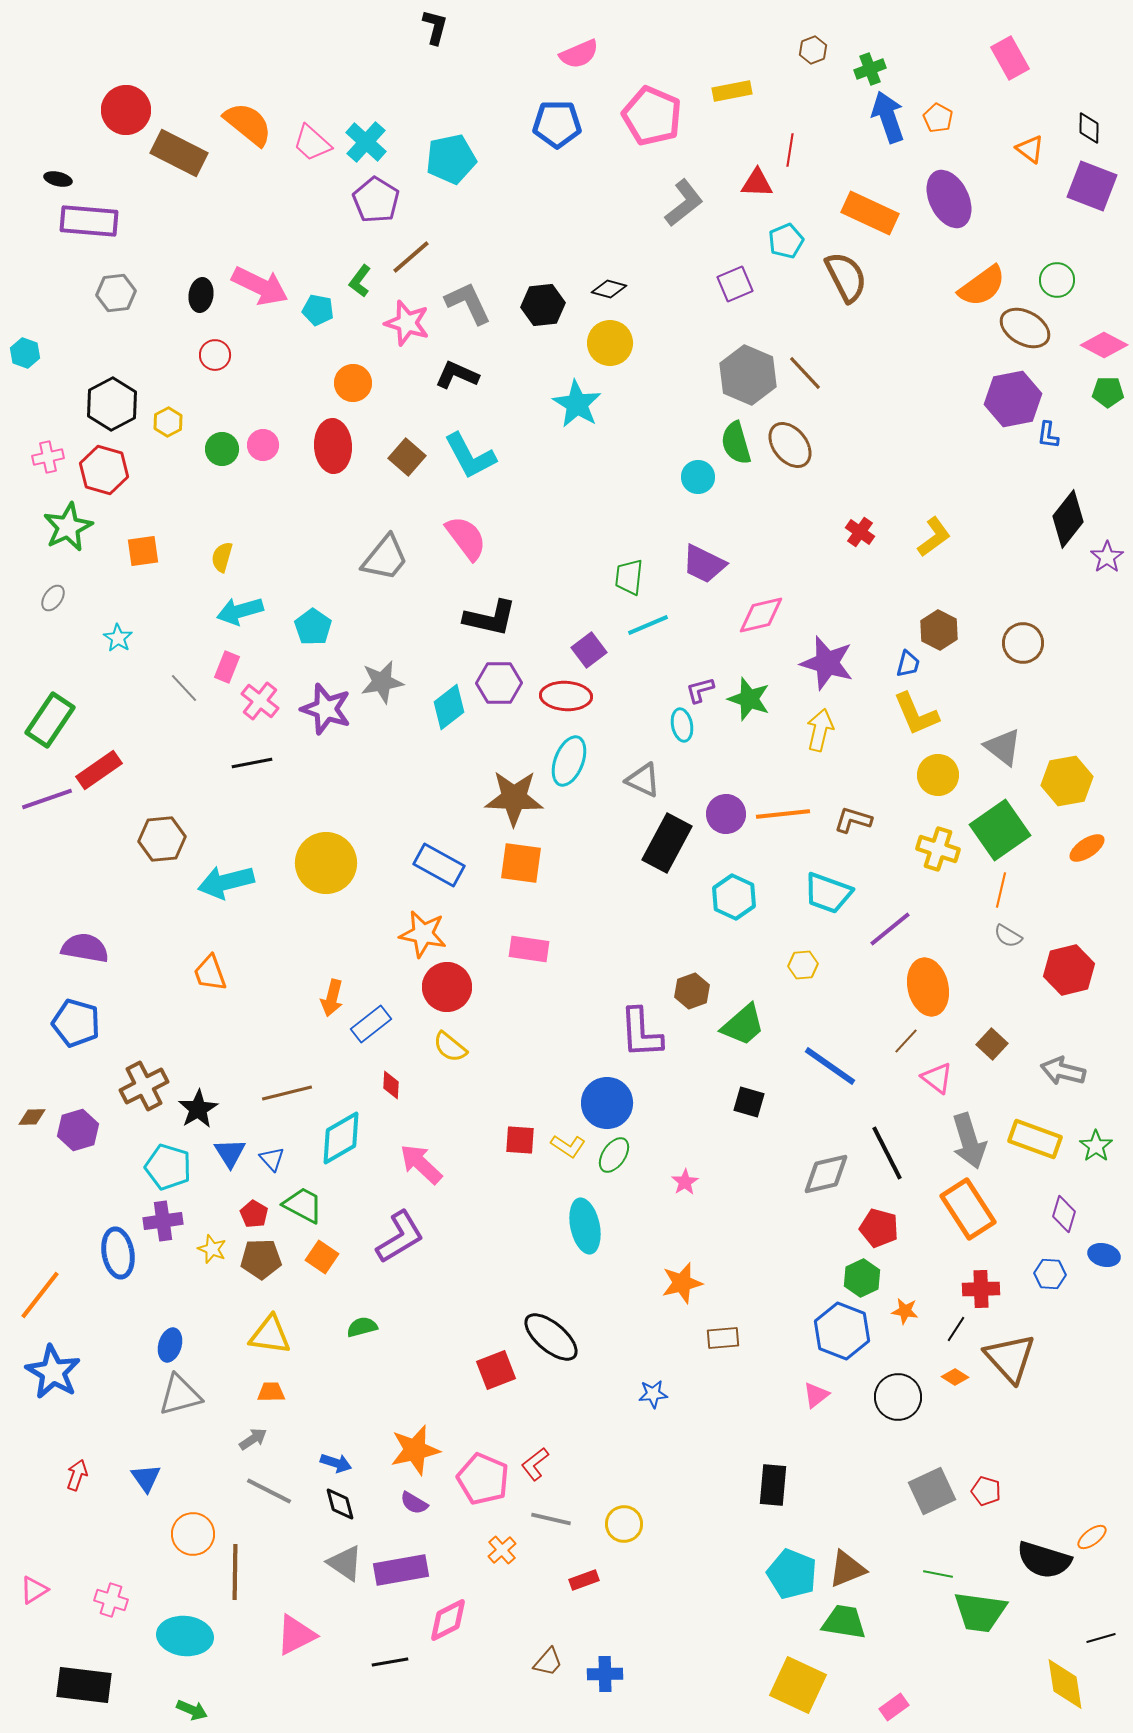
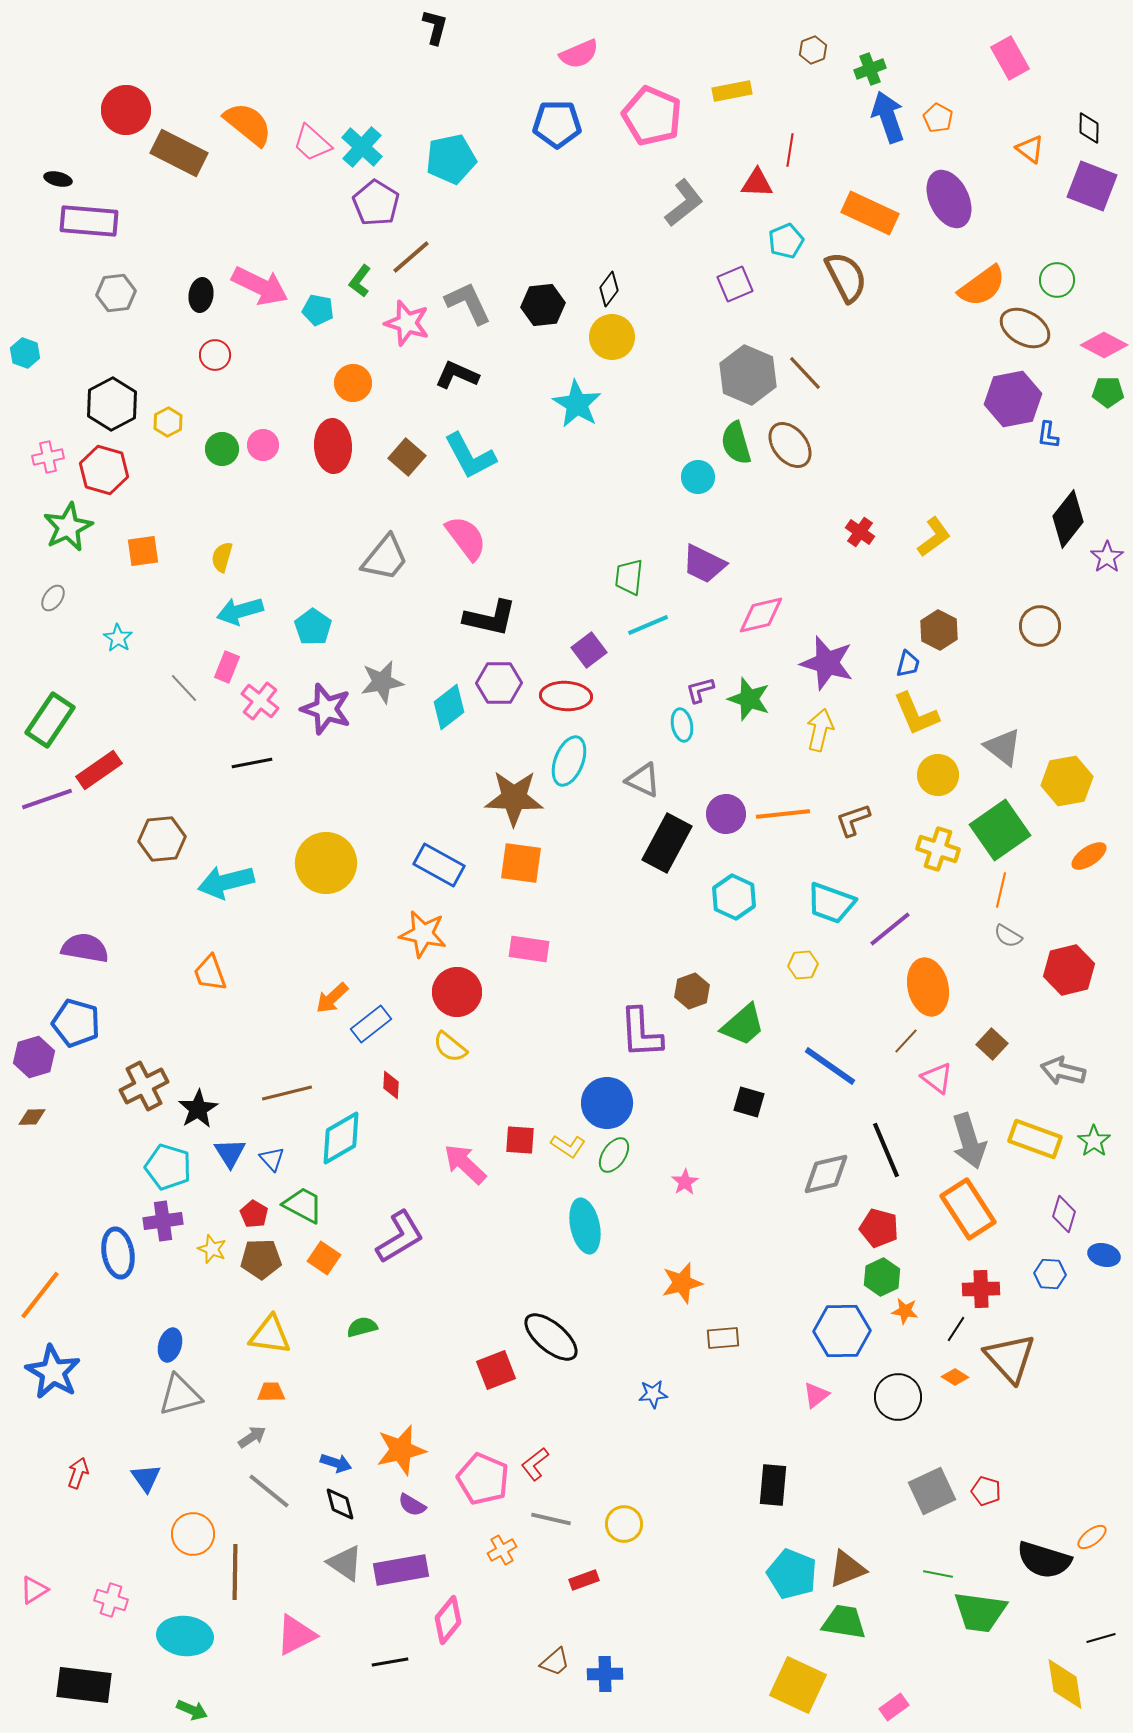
cyan cross at (366, 142): moved 4 px left, 5 px down
purple pentagon at (376, 200): moved 3 px down
black diamond at (609, 289): rotated 68 degrees counterclockwise
yellow circle at (610, 343): moved 2 px right, 6 px up
brown circle at (1023, 643): moved 17 px right, 17 px up
brown L-shape at (853, 820): rotated 36 degrees counterclockwise
orange ellipse at (1087, 848): moved 2 px right, 8 px down
cyan trapezoid at (828, 893): moved 3 px right, 10 px down
red circle at (447, 987): moved 10 px right, 5 px down
orange arrow at (332, 998): rotated 33 degrees clockwise
purple hexagon at (78, 1130): moved 44 px left, 73 px up
green star at (1096, 1146): moved 2 px left, 5 px up
black line at (887, 1153): moved 1 px left, 3 px up; rotated 4 degrees clockwise
pink arrow at (421, 1164): moved 44 px right
orange square at (322, 1257): moved 2 px right, 1 px down
green hexagon at (862, 1278): moved 20 px right, 1 px up
blue hexagon at (842, 1331): rotated 22 degrees counterclockwise
gray arrow at (253, 1439): moved 1 px left, 2 px up
orange star at (415, 1450): moved 14 px left
red arrow at (77, 1475): moved 1 px right, 2 px up
gray line at (269, 1491): rotated 12 degrees clockwise
purple semicircle at (414, 1503): moved 2 px left, 2 px down
orange cross at (502, 1550): rotated 12 degrees clockwise
pink diamond at (448, 1620): rotated 24 degrees counterclockwise
brown trapezoid at (548, 1662): moved 7 px right; rotated 8 degrees clockwise
